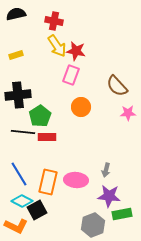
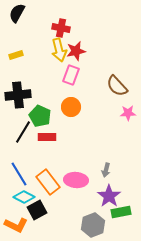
black semicircle: moved 1 px right, 1 px up; rotated 48 degrees counterclockwise
red cross: moved 7 px right, 7 px down
yellow arrow: moved 2 px right, 4 px down; rotated 20 degrees clockwise
red star: rotated 24 degrees counterclockwise
orange circle: moved 10 px left
green pentagon: rotated 15 degrees counterclockwise
black line: rotated 65 degrees counterclockwise
orange rectangle: rotated 50 degrees counterclockwise
purple star: rotated 30 degrees clockwise
cyan diamond: moved 2 px right, 4 px up
green rectangle: moved 1 px left, 2 px up
orange L-shape: moved 1 px up
